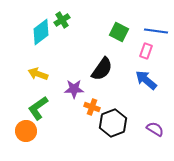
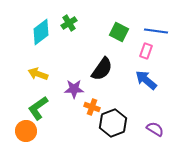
green cross: moved 7 px right, 3 px down
